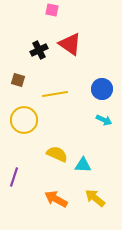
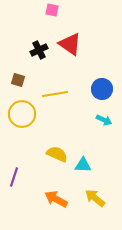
yellow circle: moved 2 px left, 6 px up
